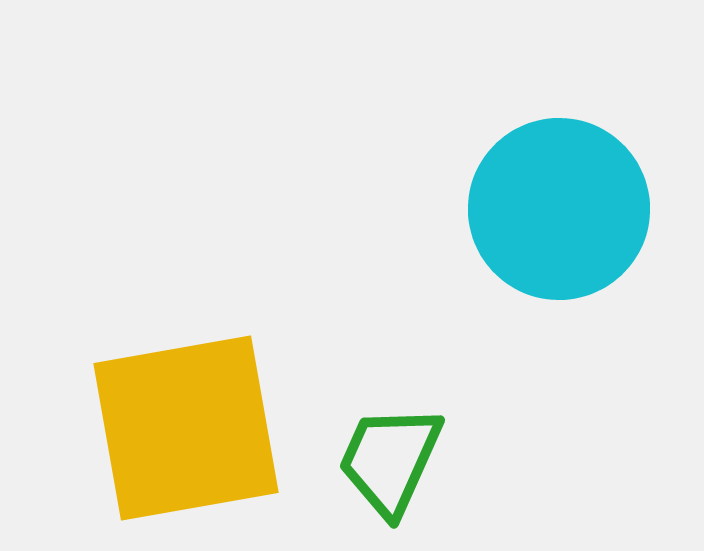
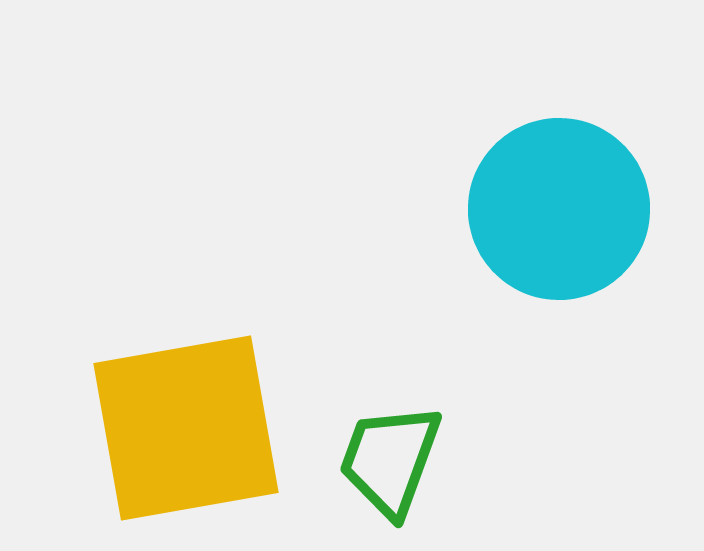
green trapezoid: rotated 4 degrees counterclockwise
